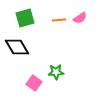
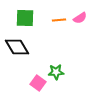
green square: rotated 18 degrees clockwise
pink square: moved 4 px right
